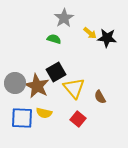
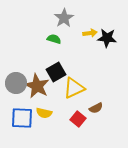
yellow arrow: rotated 48 degrees counterclockwise
gray circle: moved 1 px right
yellow triangle: rotated 45 degrees clockwise
brown semicircle: moved 4 px left, 11 px down; rotated 88 degrees counterclockwise
